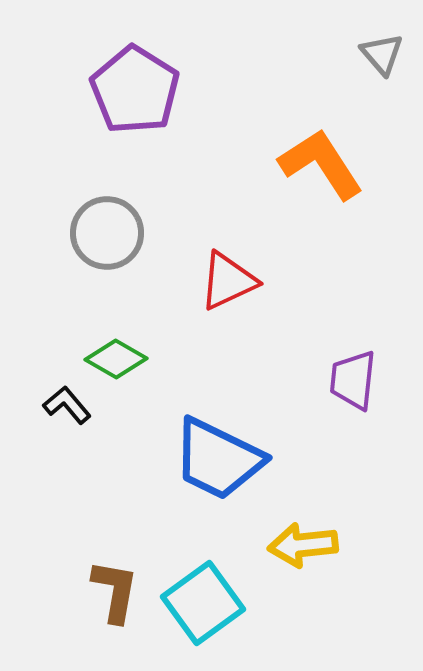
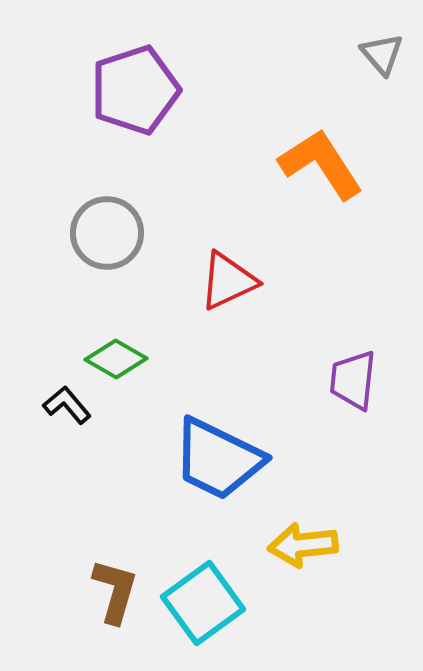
purple pentagon: rotated 22 degrees clockwise
brown L-shape: rotated 6 degrees clockwise
